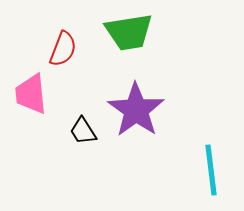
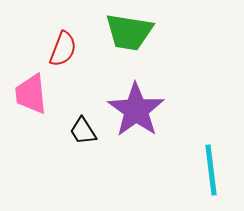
green trapezoid: rotated 18 degrees clockwise
